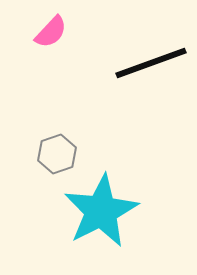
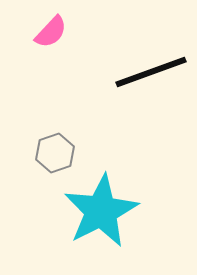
black line: moved 9 px down
gray hexagon: moved 2 px left, 1 px up
